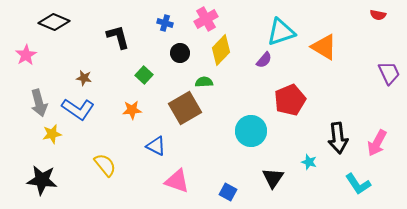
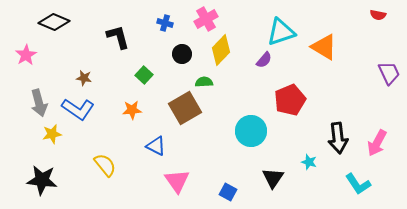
black circle: moved 2 px right, 1 px down
pink triangle: rotated 36 degrees clockwise
